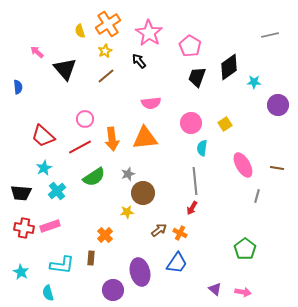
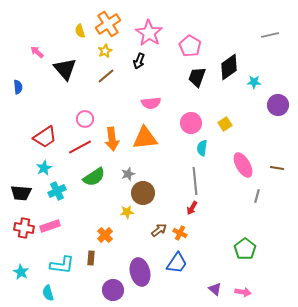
black arrow at (139, 61): rotated 119 degrees counterclockwise
red trapezoid at (43, 136): moved 2 px right, 1 px down; rotated 75 degrees counterclockwise
cyan cross at (57, 191): rotated 12 degrees clockwise
